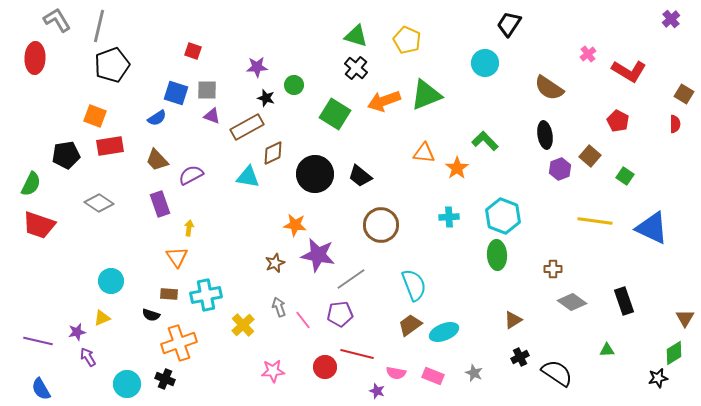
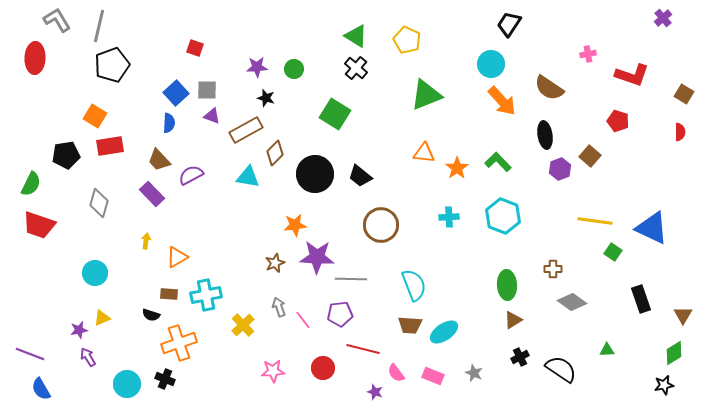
purple cross at (671, 19): moved 8 px left, 1 px up
green triangle at (356, 36): rotated 15 degrees clockwise
red square at (193, 51): moved 2 px right, 3 px up
pink cross at (588, 54): rotated 28 degrees clockwise
cyan circle at (485, 63): moved 6 px right, 1 px down
red L-shape at (629, 71): moved 3 px right, 4 px down; rotated 12 degrees counterclockwise
green circle at (294, 85): moved 16 px up
blue square at (176, 93): rotated 30 degrees clockwise
orange arrow at (384, 101): moved 118 px right; rotated 112 degrees counterclockwise
orange square at (95, 116): rotated 10 degrees clockwise
blue semicircle at (157, 118): moved 12 px right, 5 px down; rotated 54 degrees counterclockwise
red pentagon at (618, 121): rotated 10 degrees counterclockwise
red semicircle at (675, 124): moved 5 px right, 8 px down
brown rectangle at (247, 127): moved 1 px left, 3 px down
green L-shape at (485, 141): moved 13 px right, 21 px down
brown diamond at (273, 153): moved 2 px right; rotated 20 degrees counterclockwise
brown trapezoid at (157, 160): moved 2 px right
green square at (625, 176): moved 12 px left, 76 px down
gray diamond at (99, 203): rotated 72 degrees clockwise
purple rectangle at (160, 204): moved 8 px left, 10 px up; rotated 25 degrees counterclockwise
orange star at (295, 225): rotated 15 degrees counterclockwise
yellow arrow at (189, 228): moved 43 px left, 13 px down
purple star at (318, 255): moved 1 px left, 2 px down; rotated 8 degrees counterclockwise
green ellipse at (497, 255): moved 10 px right, 30 px down
orange triangle at (177, 257): rotated 35 degrees clockwise
gray line at (351, 279): rotated 36 degrees clockwise
cyan circle at (111, 281): moved 16 px left, 8 px up
black rectangle at (624, 301): moved 17 px right, 2 px up
brown triangle at (685, 318): moved 2 px left, 3 px up
brown trapezoid at (410, 325): rotated 140 degrees counterclockwise
purple star at (77, 332): moved 2 px right, 2 px up
cyan ellipse at (444, 332): rotated 12 degrees counterclockwise
purple line at (38, 341): moved 8 px left, 13 px down; rotated 8 degrees clockwise
red line at (357, 354): moved 6 px right, 5 px up
red circle at (325, 367): moved 2 px left, 1 px down
pink semicircle at (396, 373): rotated 42 degrees clockwise
black semicircle at (557, 373): moved 4 px right, 4 px up
black star at (658, 378): moved 6 px right, 7 px down
purple star at (377, 391): moved 2 px left, 1 px down
